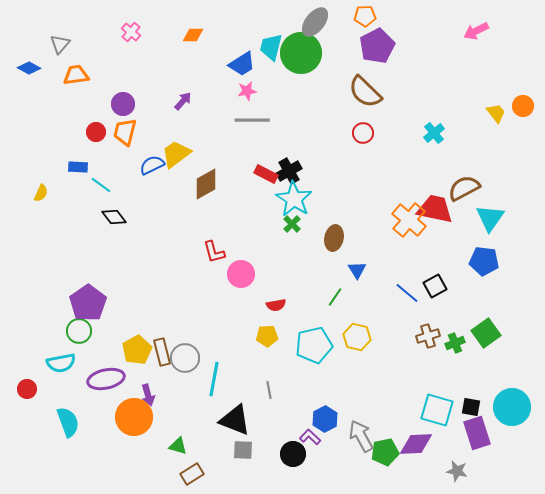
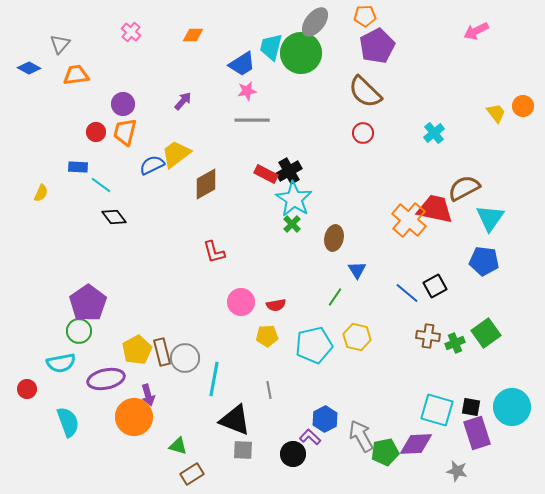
pink circle at (241, 274): moved 28 px down
brown cross at (428, 336): rotated 25 degrees clockwise
